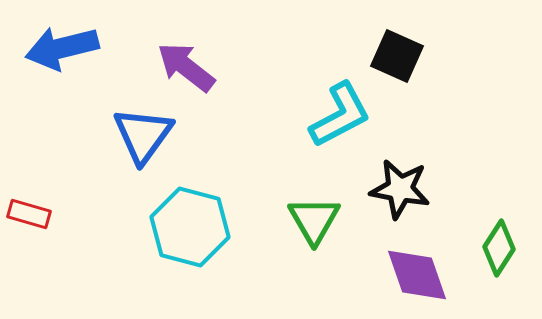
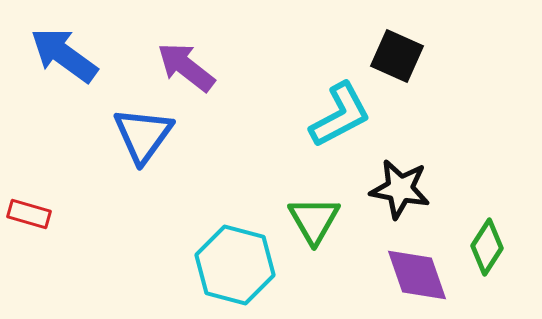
blue arrow: moved 2 px right, 7 px down; rotated 50 degrees clockwise
cyan hexagon: moved 45 px right, 38 px down
green diamond: moved 12 px left, 1 px up
